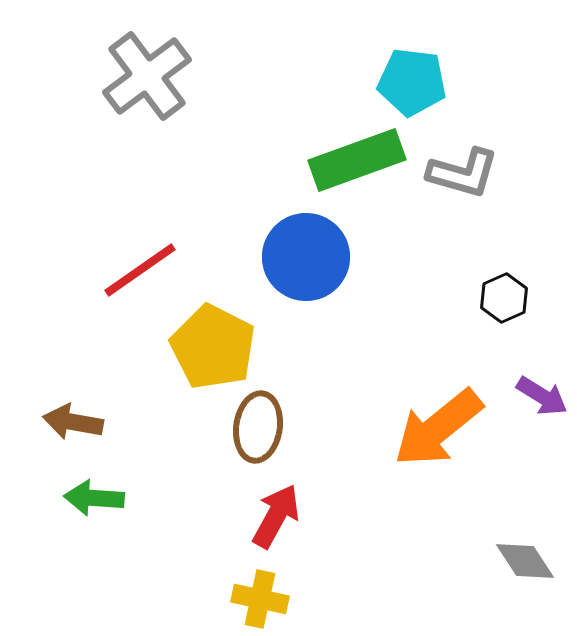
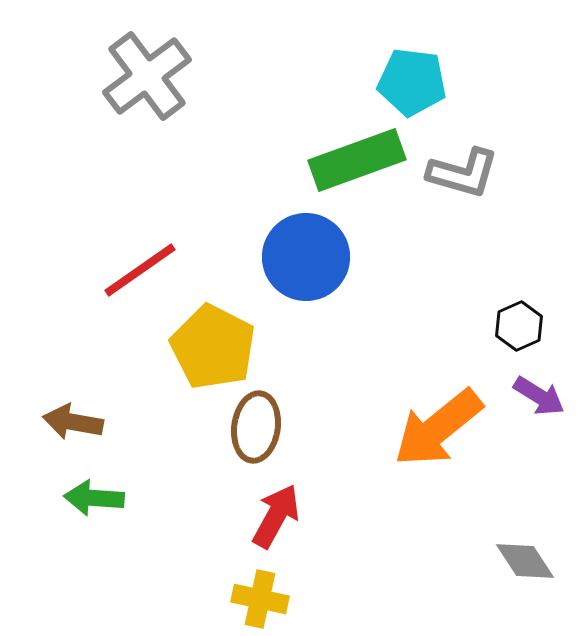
black hexagon: moved 15 px right, 28 px down
purple arrow: moved 3 px left
brown ellipse: moved 2 px left
